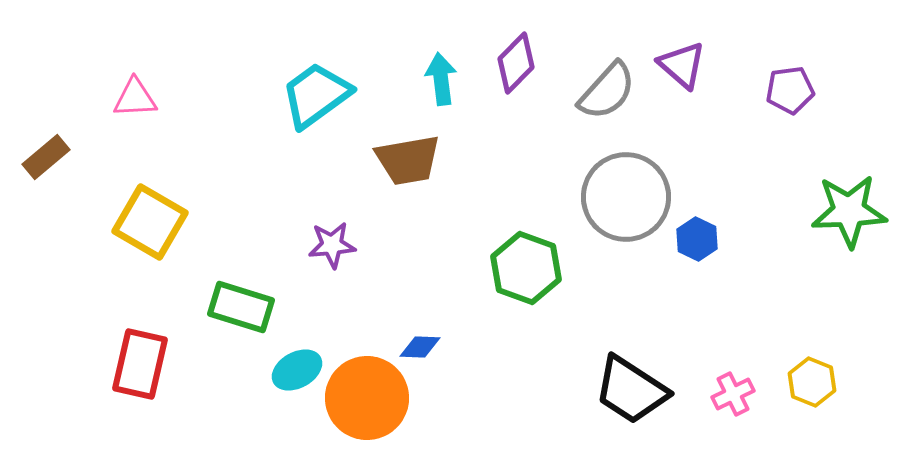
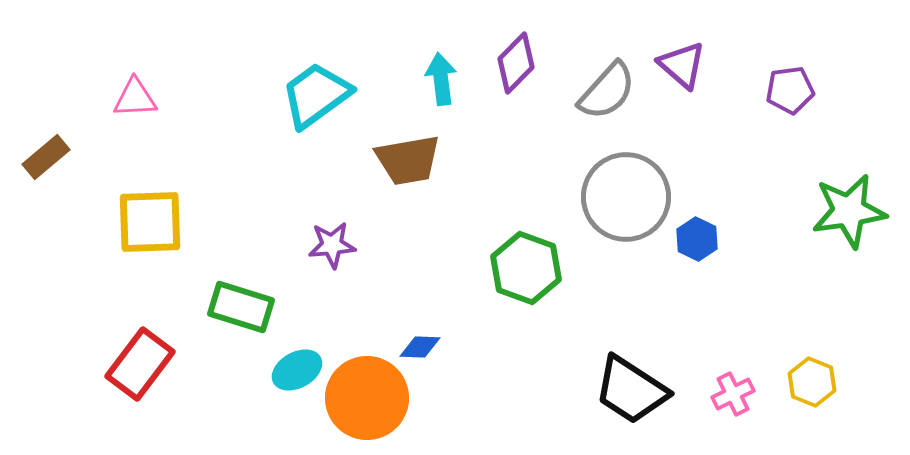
green star: rotated 6 degrees counterclockwise
yellow square: rotated 32 degrees counterclockwise
red rectangle: rotated 24 degrees clockwise
